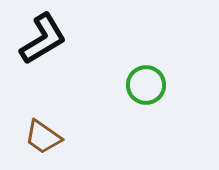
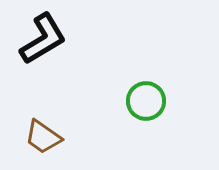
green circle: moved 16 px down
